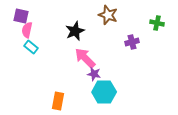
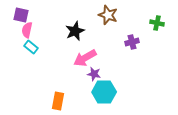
purple square: moved 1 px up
pink arrow: rotated 75 degrees counterclockwise
